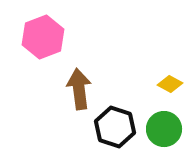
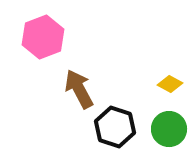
brown arrow: rotated 21 degrees counterclockwise
green circle: moved 5 px right
